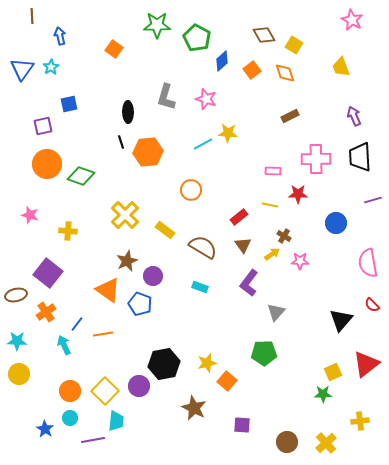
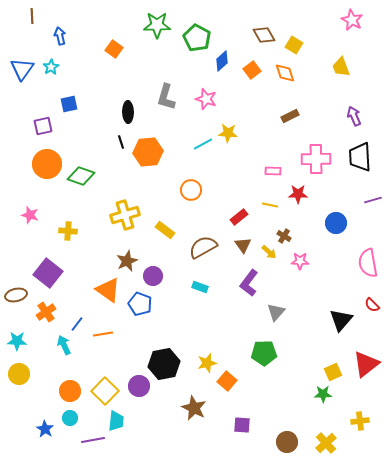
yellow cross at (125, 215): rotated 28 degrees clockwise
brown semicircle at (203, 247): rotated 60 degrees counterclockwise
yellow arrow at (272, 254): moved 3 px left, 2 px up; rotated 77 degrees clockwise
